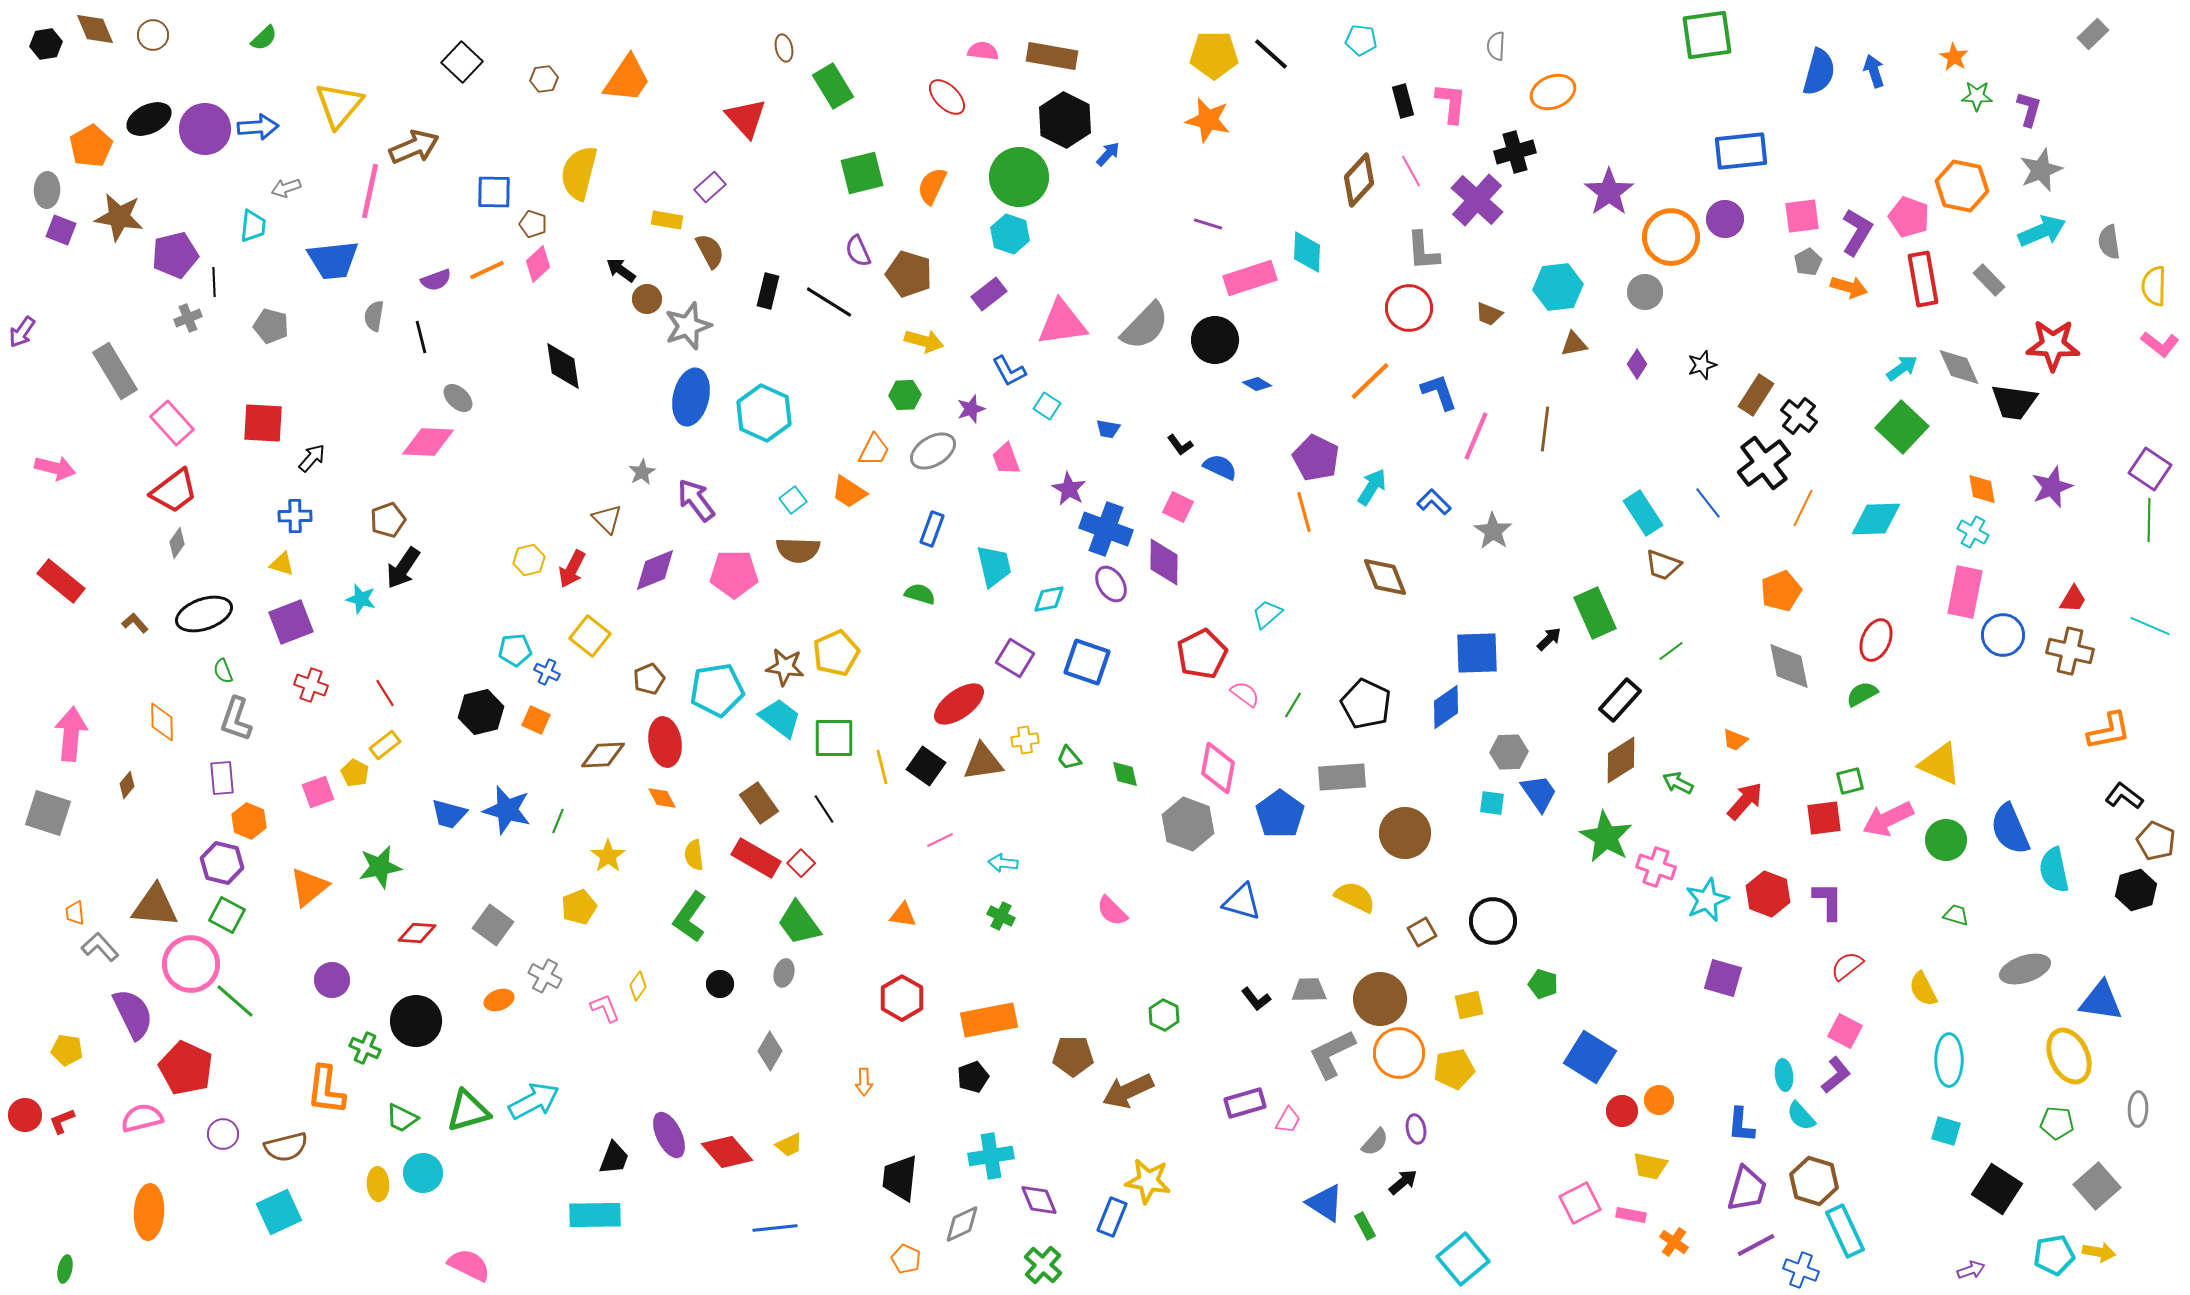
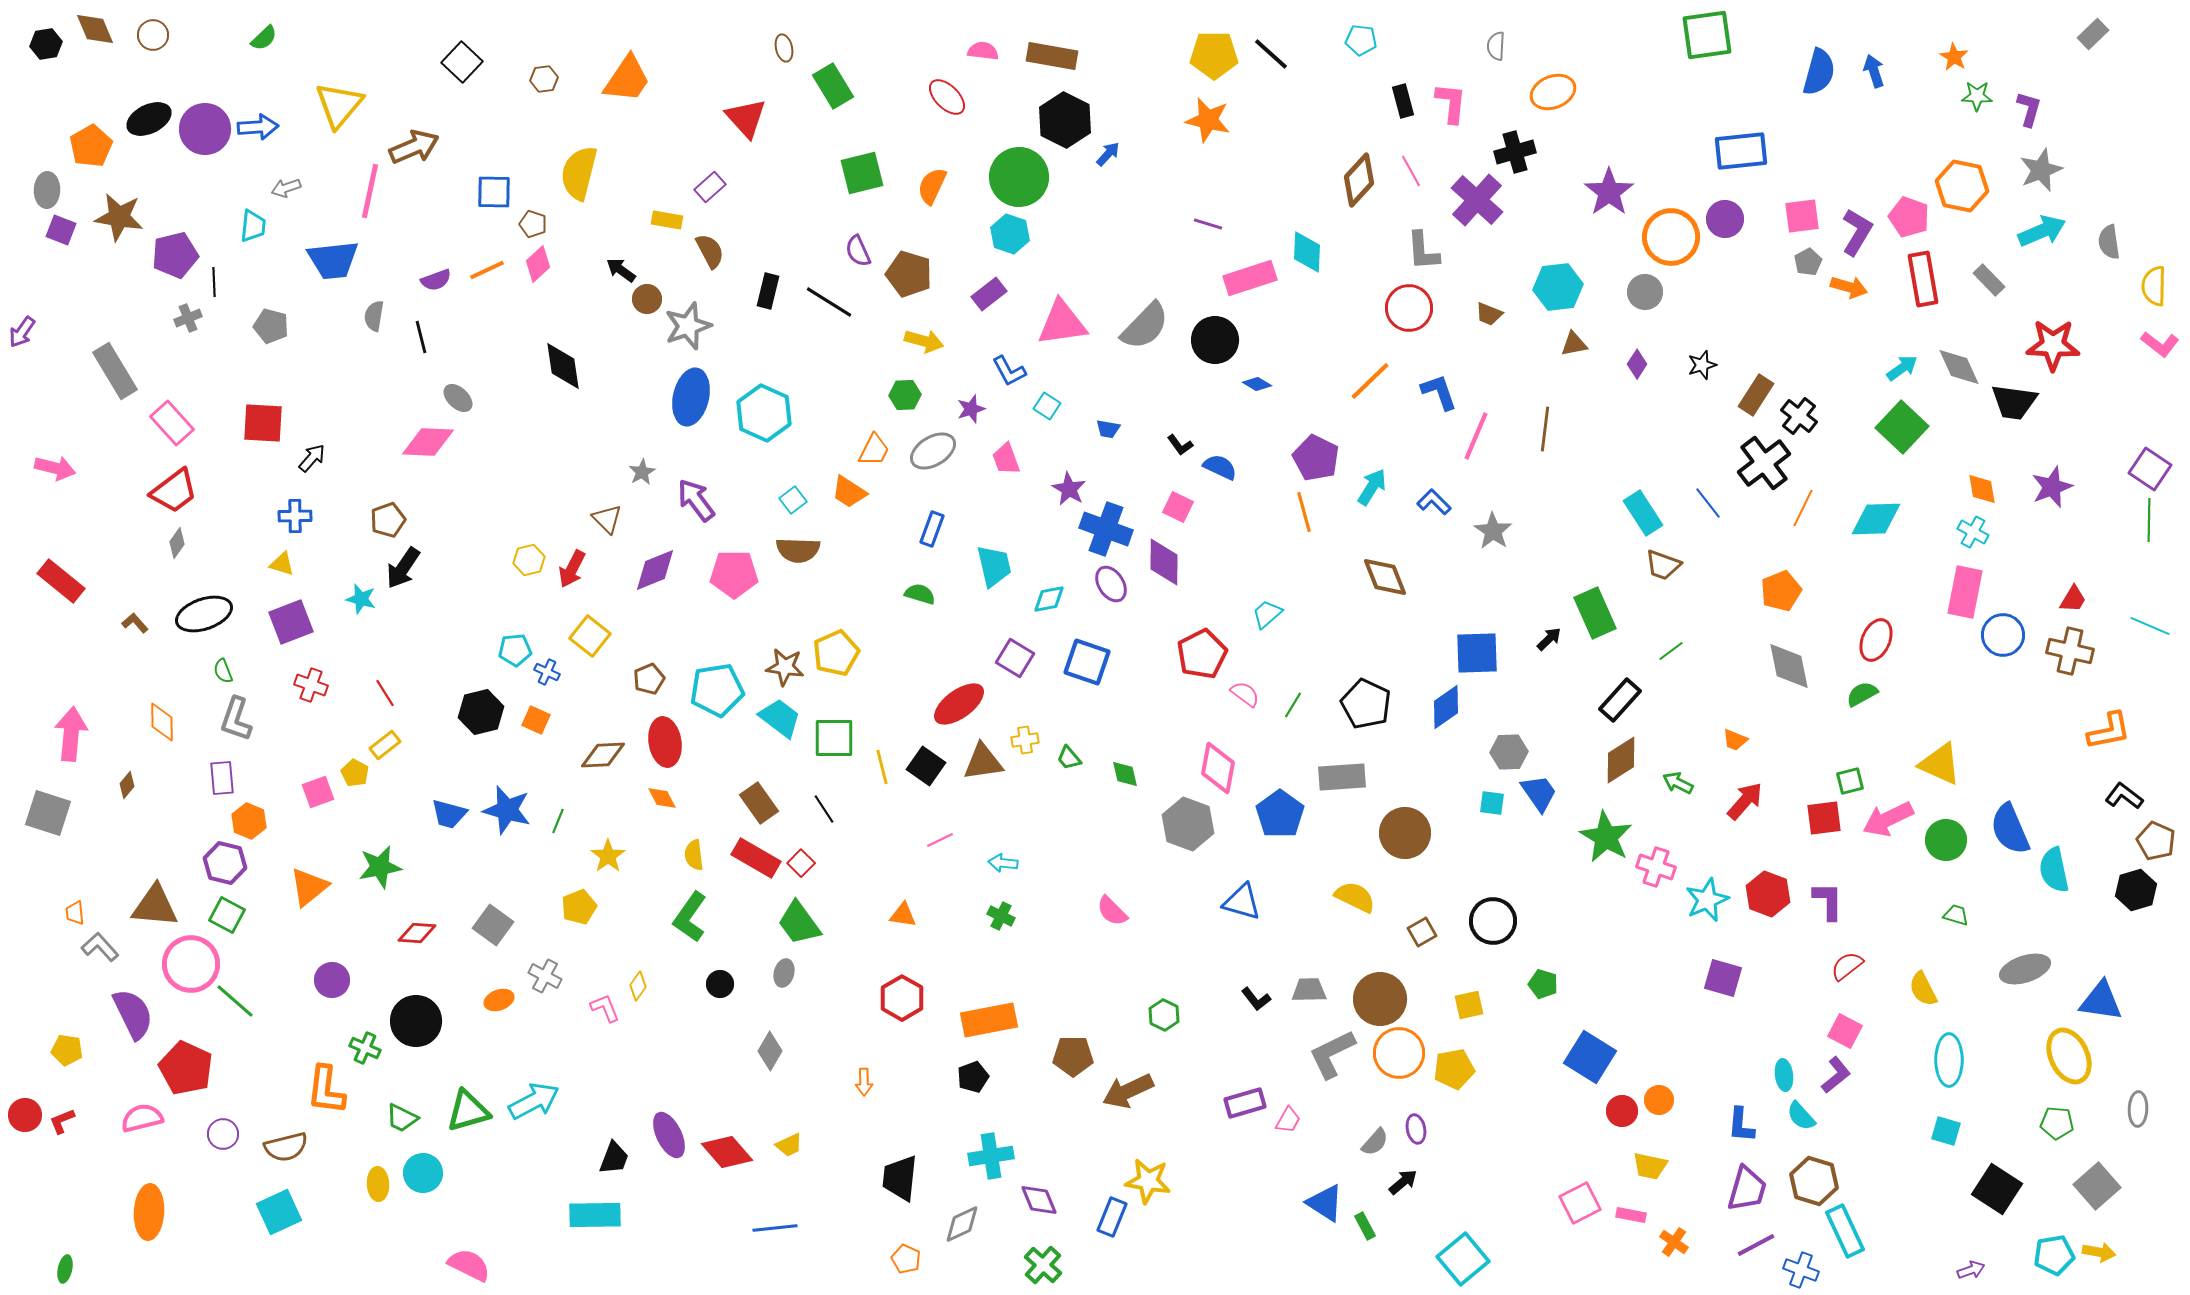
purple hexagon at (222, 863): moved 3 px right
